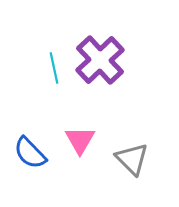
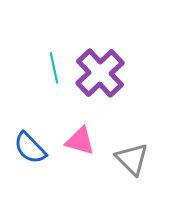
purple cross: moved 13 px down
pink triangle: moved 1 px down; rotated 44 degrees counterclockwise
blue semicircle: moved 5 px up
